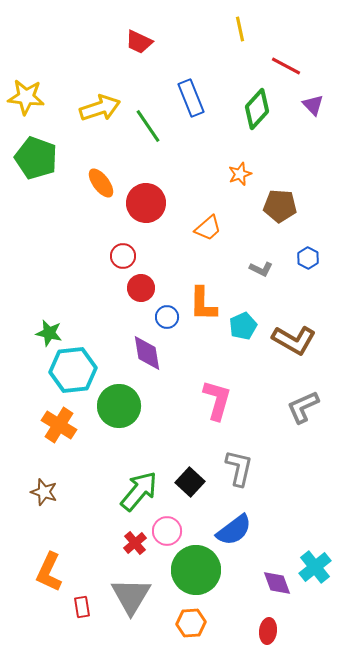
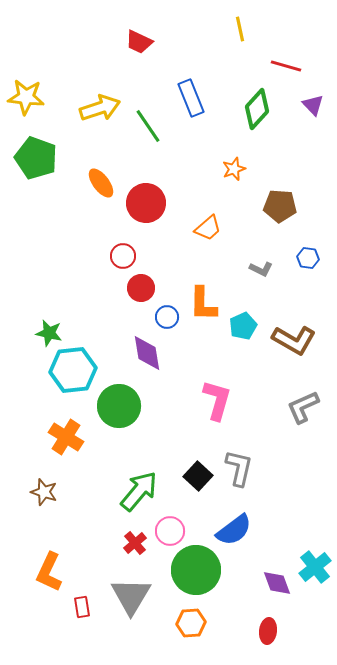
red line at (286, 66): rotated 12 degrees counterclockwise
orange star at (240, 174): moved 6 px left, 5 px up
blue hexagon at (308, 258): rotated 20 degrees counterclockwise
orange cross at (59, 425): moved 7 px right, 12 px down
black square at (190, 482): moved 8 px right, 6 px up
pink circle at (167, 531): moved 3 px right
